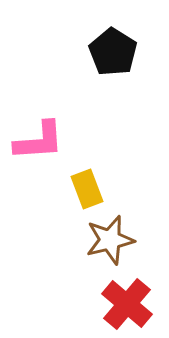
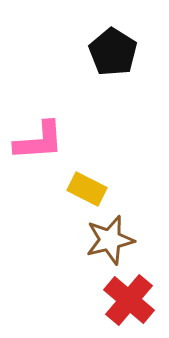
yellow rectangle: rotated 42 degrees counterclockwise
red cross: moved 2 px right, 4 px up
